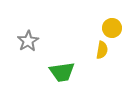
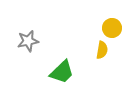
gray star: rotated 20 degrees clockwise
green trapezoid: rotated 36 degrees counterclockwise
